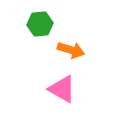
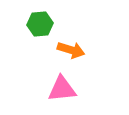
pink triangle: rotated 36 degrees counterclockwise
